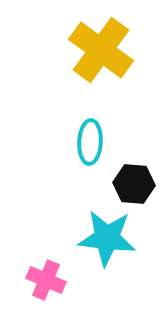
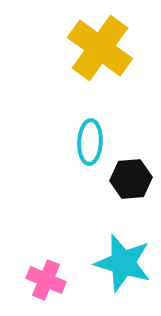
yellow cross: moved 1 px left, 2 px up
black hexagon: moved 3 px left, 5 px up; rotated 9 degrees counterclockwise
cyan star: moved 16 px right, 25 px down; rotated 10 degrees clockwise
